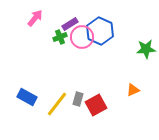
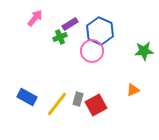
pink circle: moved 10 px right, 14 px down
green star: moved 2 px left, 2 px down
